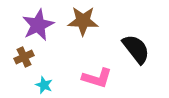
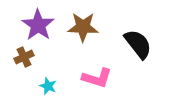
brown star: moved 6 px down
purple star: rotated 12 degrees counterclockwise
black semicircle: moved 2 px right, 5 px up
cyan star: moved 4 px right, 1 px down
